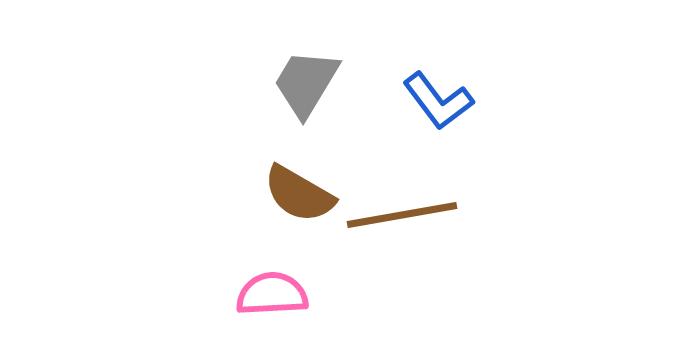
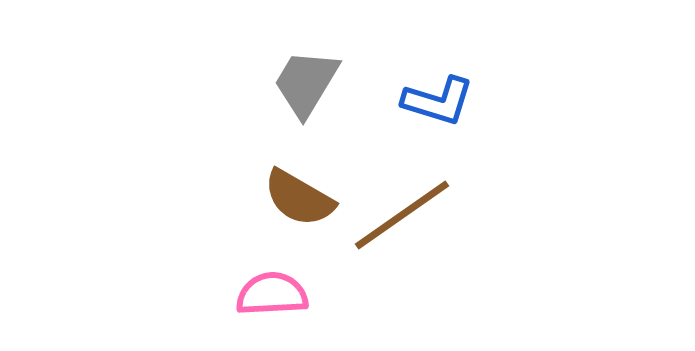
blue L-shape: rotated 36 degrees counterclockwise
brown semicircle: moved 4 px down
brown line: rotated 25 degrees counterclockwise
